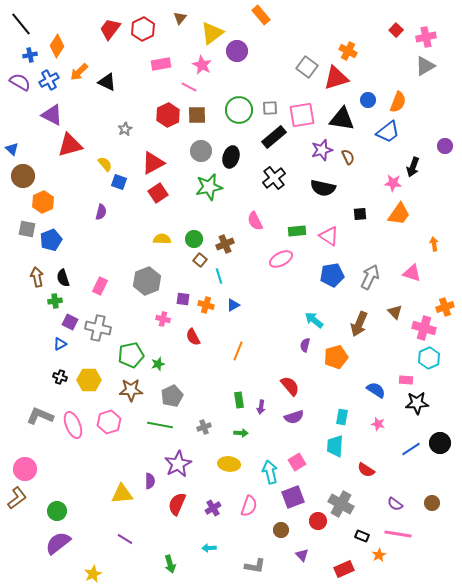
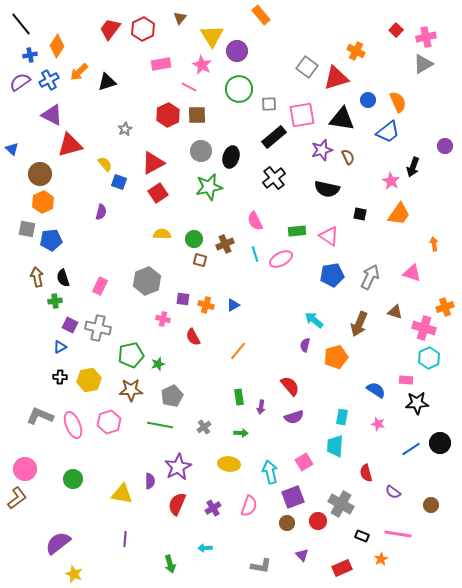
yellow triangle at (212, 33): moved 3 px down; rotated 25 degrees counterclockwise
orange cross at (348, 51): moved 8 px right
gray triangle at (425, 66): moved 2 px left, 2 px up
purple semicircle at (20, 82): rotated 65 degrees counterclockwise
black triangle at (107, 82): rotated 42 degrees counterclockwise
orange semicircle at (398, 102): rotated 45 degrees counterclockwise
gray square at (270, 108): moved 1 px left, 4 px up
green circle at (239, 110): moved 21 px up
brown circle at (23, 176): moved 17 px right, 2 px up
pink star at (393, 183): moved 2 px left, 2 px up; rotated 24 degrees clockwise
black semicircle at (323, 188): moved 4 px right, 1 px down
black square at (360, 214): rotated 16 degrees clockwise
yellow semicircle at (162, 239): moved 5 px up
blue pentagon at (51, 240): rotated 15 degrees clockwise
brown square at (200, 260): rotated 24 degrees counterclockwise
cyan line at (219, 276): moved 36 px right, 22 px up
brown triangle at (395, 312): rotated 28 degrees counterclockwise
purple square at (70, 322): moved 3 px down
blue triangle at (60, 344): moved 3 px down
orange line at (238, 351): rotated 18 degrees clockwise
black cross at (60, 377): rotated 16 degrees counterclockwise
yellow hexagon at (89, 380): rotated 10 degrees counterclockwise
green rectangle at (239, 400): moved 3 px up
gray cross at (204, 427): rotated 16 degrees counterclockwise
pink square at (297, 462): moved 7 px right
purple star at (178, 464): moved 3 px down
red semicircle at (366, 470): moved 3 px down; rotated 42 degrees clockwise
yellow triangle at (122, 494): rotated 15 degrees clockwise
brown circle at (432, 503): moved 1 px left, 2 px down
purple semicircle at (395, 504): moved 2 px left, 12 px up
green circle at (57, 511): moved 16 px right, 32 px up
brown circle at (281, 530): moved 6 px right, 7 px up
purple line at (125, 539): rotated 63 degrees clockwise
cyan arrow at (209, 548): moved 4 px left
orange star at (379, 555): moved 2 px right, 4 px down
gray L-shape at (255, 566): moved 6 px right
red rectangle at (344, 569): moved 2 px left, 1 px up
yellow star at (93, 574): moved 19 px left; rotated 24 degrees counterclockwise
